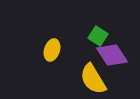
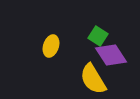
yellow ellipse: moved 1 px left, 4 px up
purple diamond: moved 1 px left
